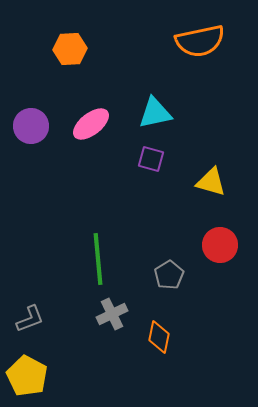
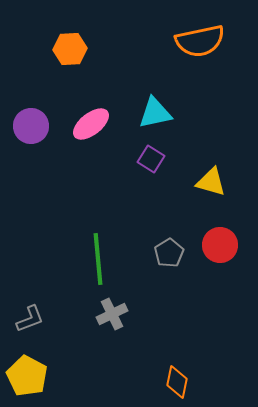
purple square: rotated 16 degrees clockwise
gray pentagon: moved 22 px up
orange diamond: moved 18 px right, 45 px down
